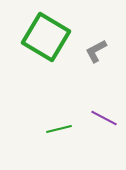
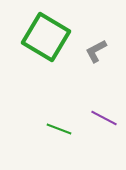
green line: rotated 35 degrees clockwise
